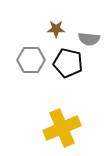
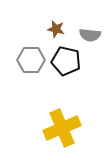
brown star: rotated 12 degrees clockwise
gray semicircle: moved 1 px right, 4 px up
black pentagon: moved 2 px left, 2 px up
